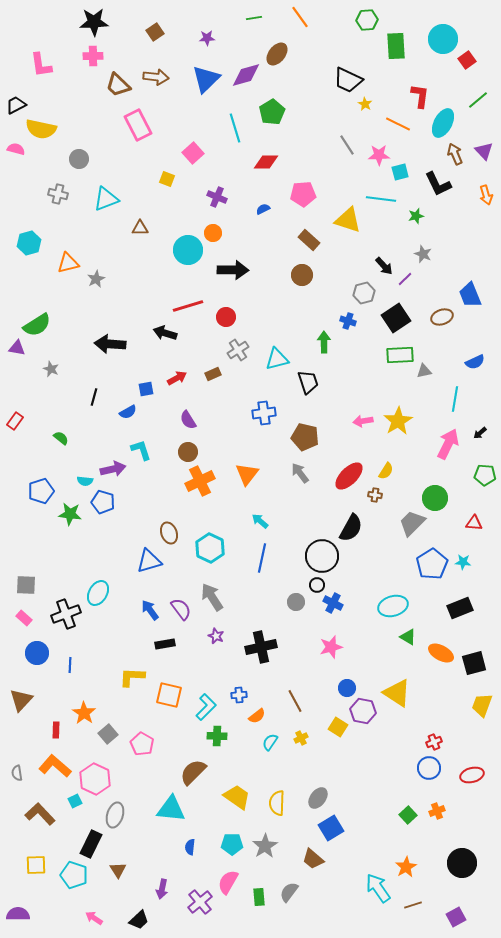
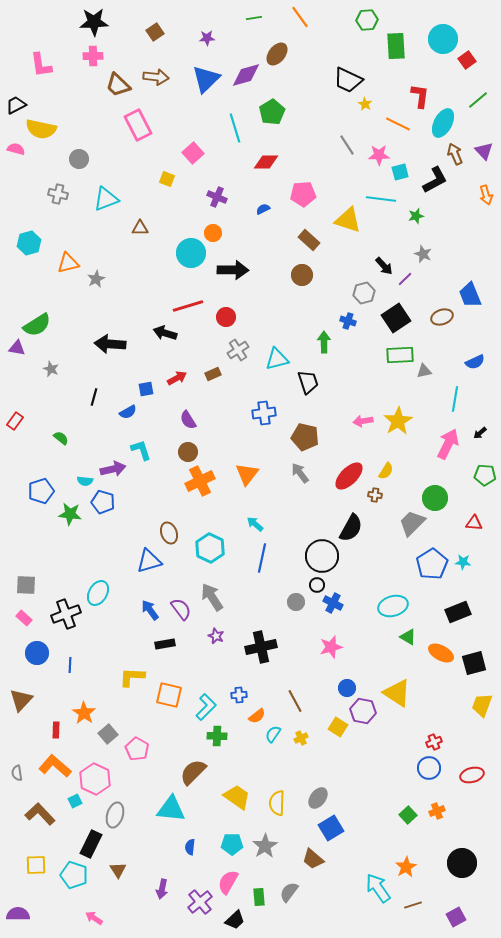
black L-shape at (438, 184): moved 3 px left, 4 px up; rotated 92 degrees counterclockwise
cyan circle at (188, 250): moved 3 px right, 3 px down
cyan arrow at (260, 521): moved 5 px left, 3 px down
black rectangle at (460, 608): moved 2 px left, 4 px down
cyan semicircle at (270, 742): moved 3 px right, 8 px up
pink pentagon at (142, 744): moved 5 px left, 5 px down
black trapezoid at (139, 920): moved 96 px right
